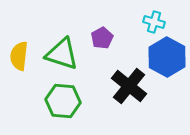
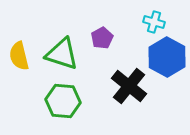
yellow semicircle: rotated 20 degrees counterclockwise
